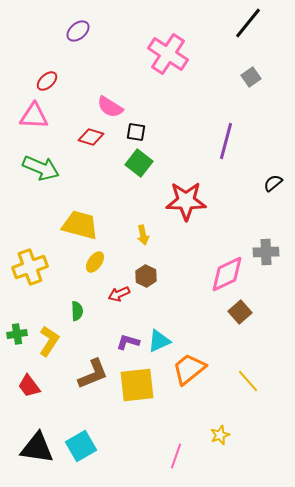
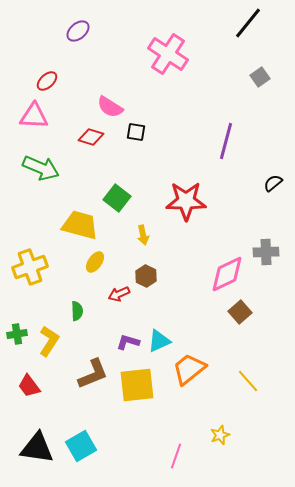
gray square: moved 9 px right
green square: moved 22 px left, 35 px down
